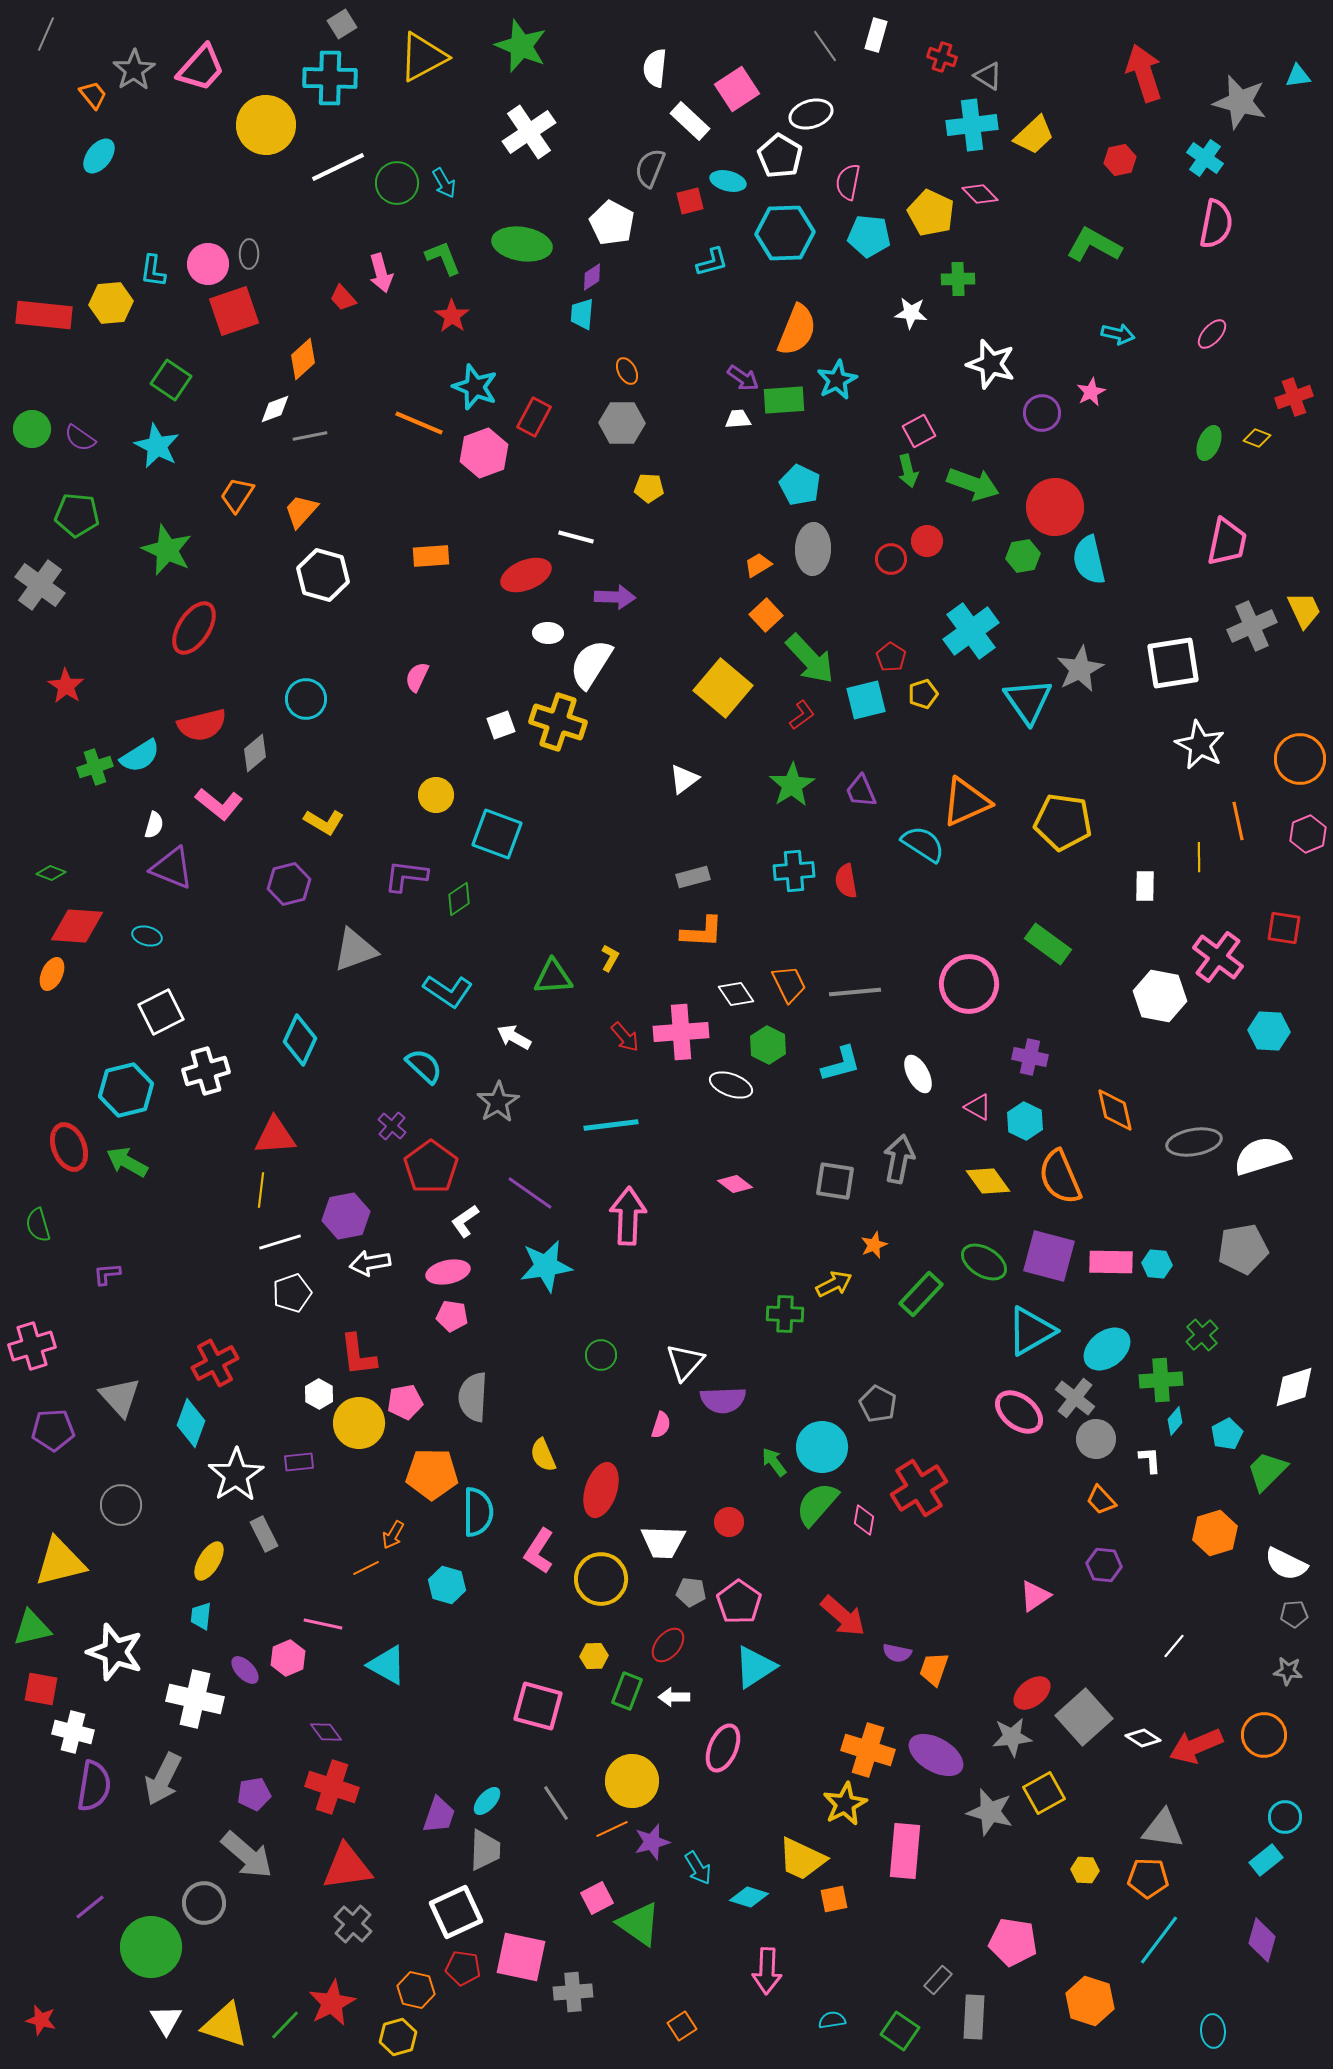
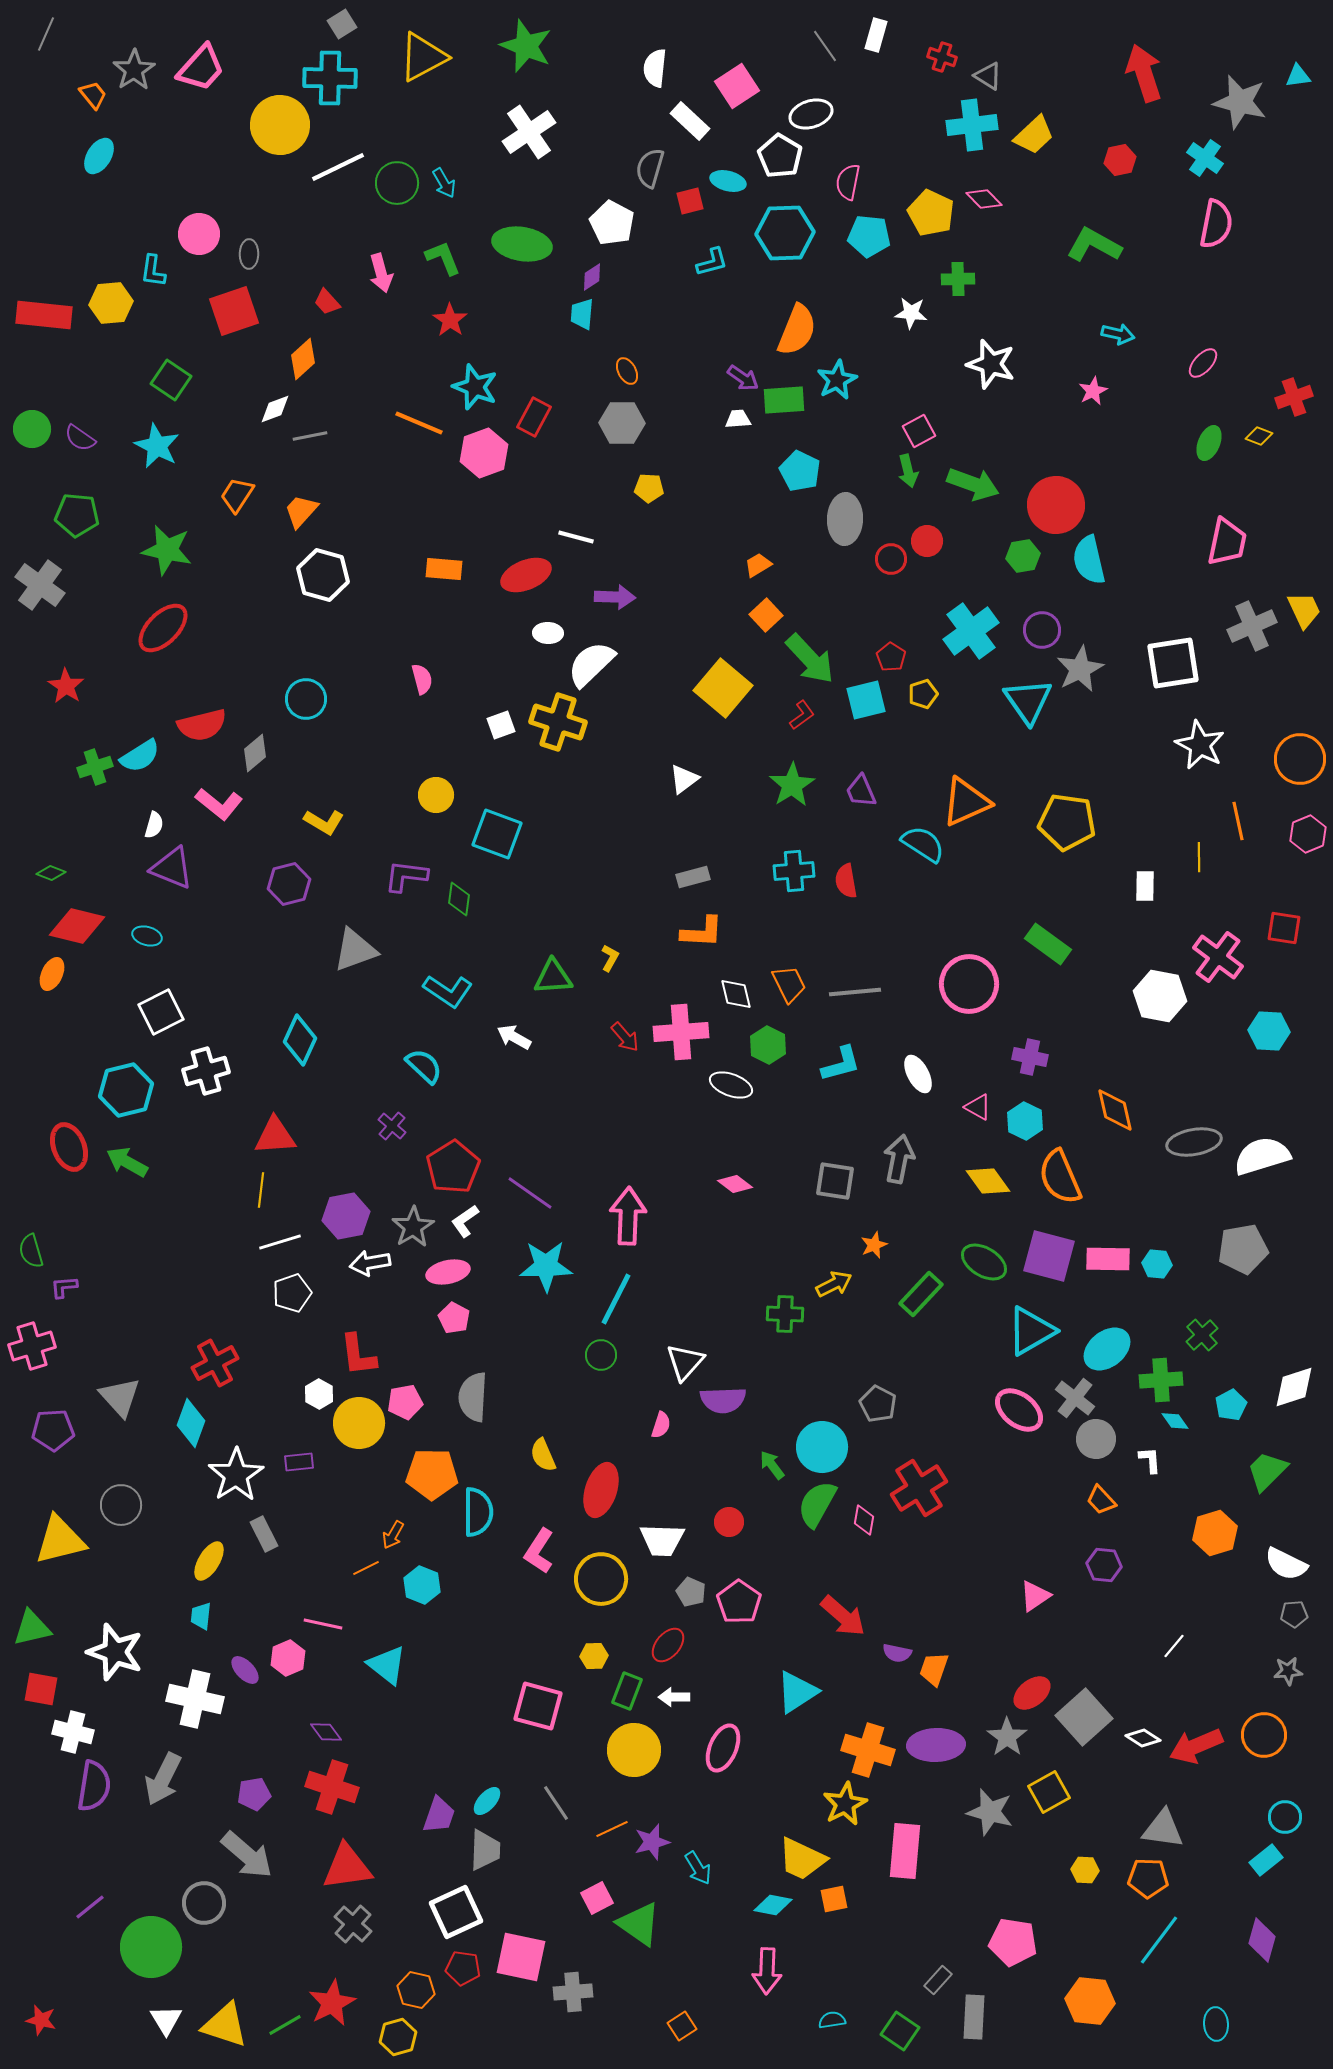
green star at (521, 46): moved 5 px right
pink square at (737, 89): moved 3 px up
yellow circle at (266, 125): moved 14 px right
cyan ellipse at (99, 156): rotated 6 degrees counterclockwise
gray semicircle at (650, 168): rotated 6 degrees counterclockwise
pink diamond at (980, 194): moved 4 px right, 5 px down
pink circle at (208, 264): moved 9 px left, 30 px up
red trapezoid at (343, 298): moved 16 px left, 4 px down
red star at (452, 316): moved 2 px left, 4 px down
pink ellipse at (1212, 334): moved 9 px left, 29 px down
pink star at (1091, 392): moved 2 px right, 1 px up
purple circle at (1042, 413): moved 217 px down
yellow diamond at (1257, 438): moved 2 px right, 2 px up
cyan pentagon at (800, 485): moved 14 px up
red circle at (1055, 507): moved 1 px right, 2 px up
gray ellipse at (813, 549): moved 32 px right, 30 px up
green star at (167, 550): rotated 12 degrees counterclockwise
orange rectangle at (431, 556): moved 13 px right, 13 px down; rotated 9 degrees clockwise
red ellipse at (194, 628): moved 31 px left; rotated 12 degrees clockwise
white semicircle at (591, 664): rotated 14 degrees clockwise
pink semicircle at (417, 677): moved 5 px right, 2 px down; rotated 140 degrees clockwise
yellow pentagon at (1063, 822): moved 4 px right
green diamond at (459, 899): rotated 48 degrees counterclockwise
red diamond at (77, 926): rotated 10 degrees clockwise
white diamond at (736, 994): rotated 21 degrees clockwise
gray star at (498, 1102): moved 85 px left, 125 px down
cyan line at (611, 1125): moved 5 px right, 174 px down; rotated 56 degrees counterclockwise
red pentagon at (431, 1167): moved 22 px right; rotated 4 degrees clockwise
green semicircle at (38, 1225): moved 7 px left, 26 px down
pink rectangle at (1111, 1262): moved 3 px left, 3 px up
cyan star at (546, 1266): rotated 8 degrees clockwise
purple L-shape at (107, 1274): moved 43 px left, 13 px down
pink pentagon at (452, 1316): moved 2 px right, 2 px down; rotated 20 degrees clockwise
pink ellipse at (1019, 1412): moved 2 px up
cyan diamond at (1175, 1421): rotated 76 degrees counterclockwise
cyan pentagon at (1227, 1434): moved 4 px right, 29 px up
green arrow at (774, 1462): moved 2 px left, 3 px down
green semicircle at (817, 1504): rotated 12 degrees counterclockwise
white trapezoid at (663, 1542): moved 1 px left, 2 px up
yellow triangle at (60, 1562): moved 22 px up
cyan hexagon at (447, 1585): moved 25 px left; rotated 6 degrees clockwise
gray pentagon at (691, 1592): rotated 16 degrees clockwise
cyan triangle at (387, 1665): rotated 9 degrees clockwise
cyan triangle at (755, 1667): moved 42 px right, 25 px down
gray star at (1288, 1671): rotated 12 degrees counterclockwise
gray star at (1012, 1737): moved 5 px left; rotated 30 degrees counterclockwise
purple ellipse at (936, 1755): moved 10 px up; rotated 32 degrees counterclockwise
yellow circle at (632, 1781): moved 2 px right, 31 px up
yellow square at (1044, 1793): moved 5 px right, 1 px up
cyan diamond at (749, 1897): moved 24 px right, 8 px down; rotated 6 degrees counterclockwise
orange hexagon at (1090, 2001): rotated 12 degrees counterclockwise
green line at (285, 2025): rotated 16 degrees clockwise
cyan ellipse at (1213, 2031): moved 3 px right, 7 px up
